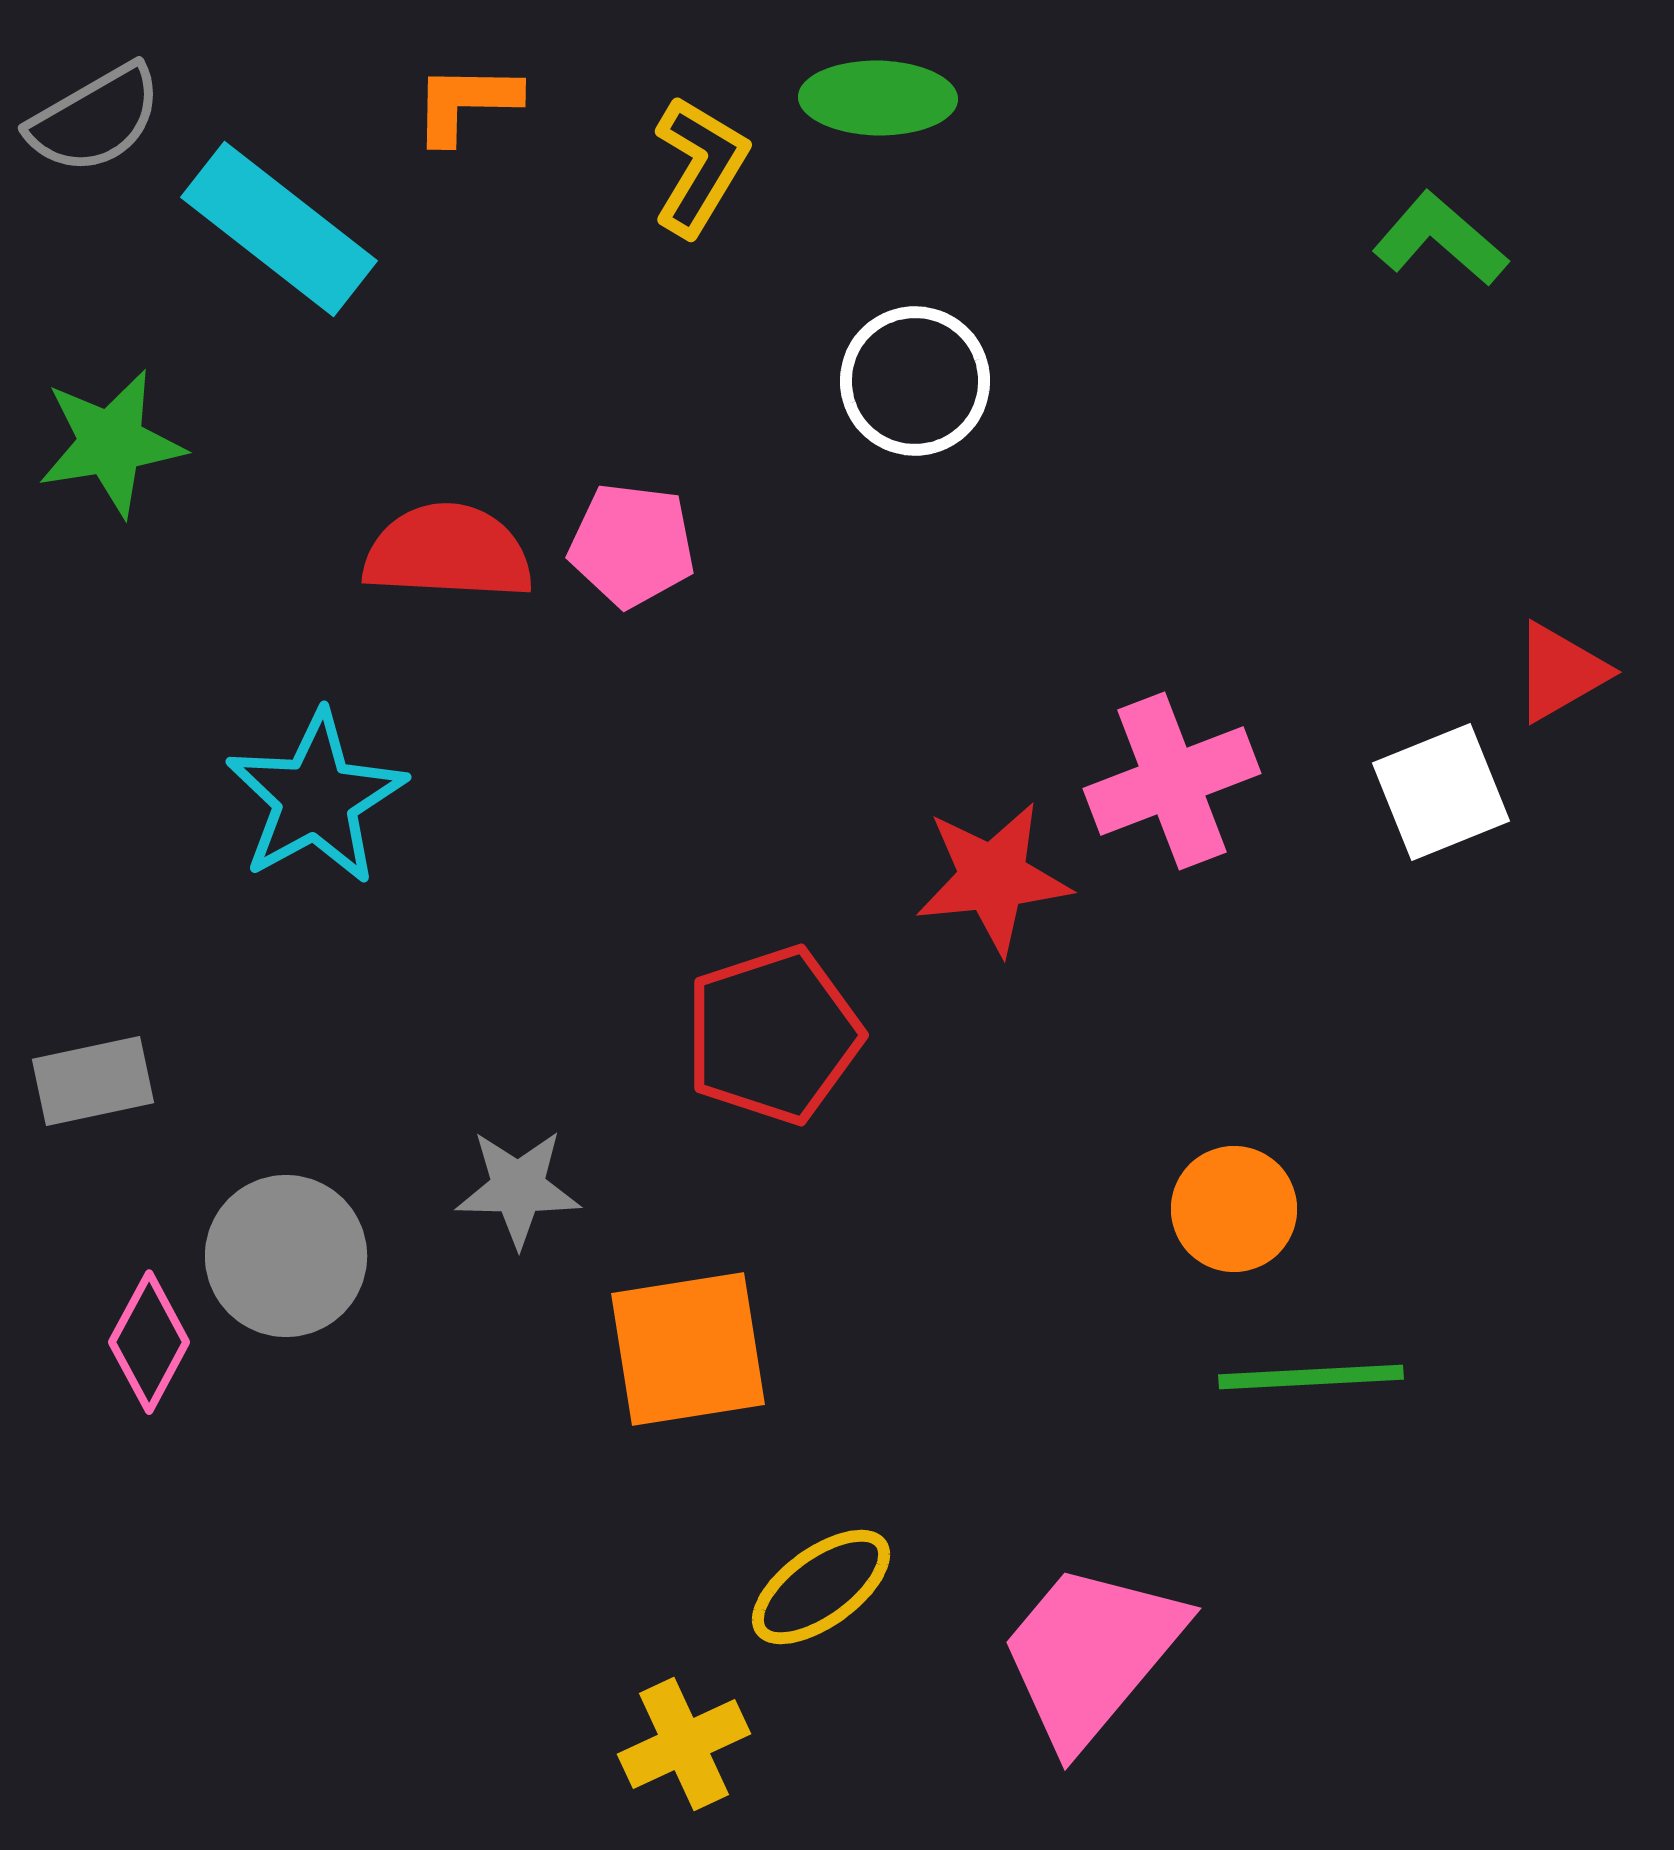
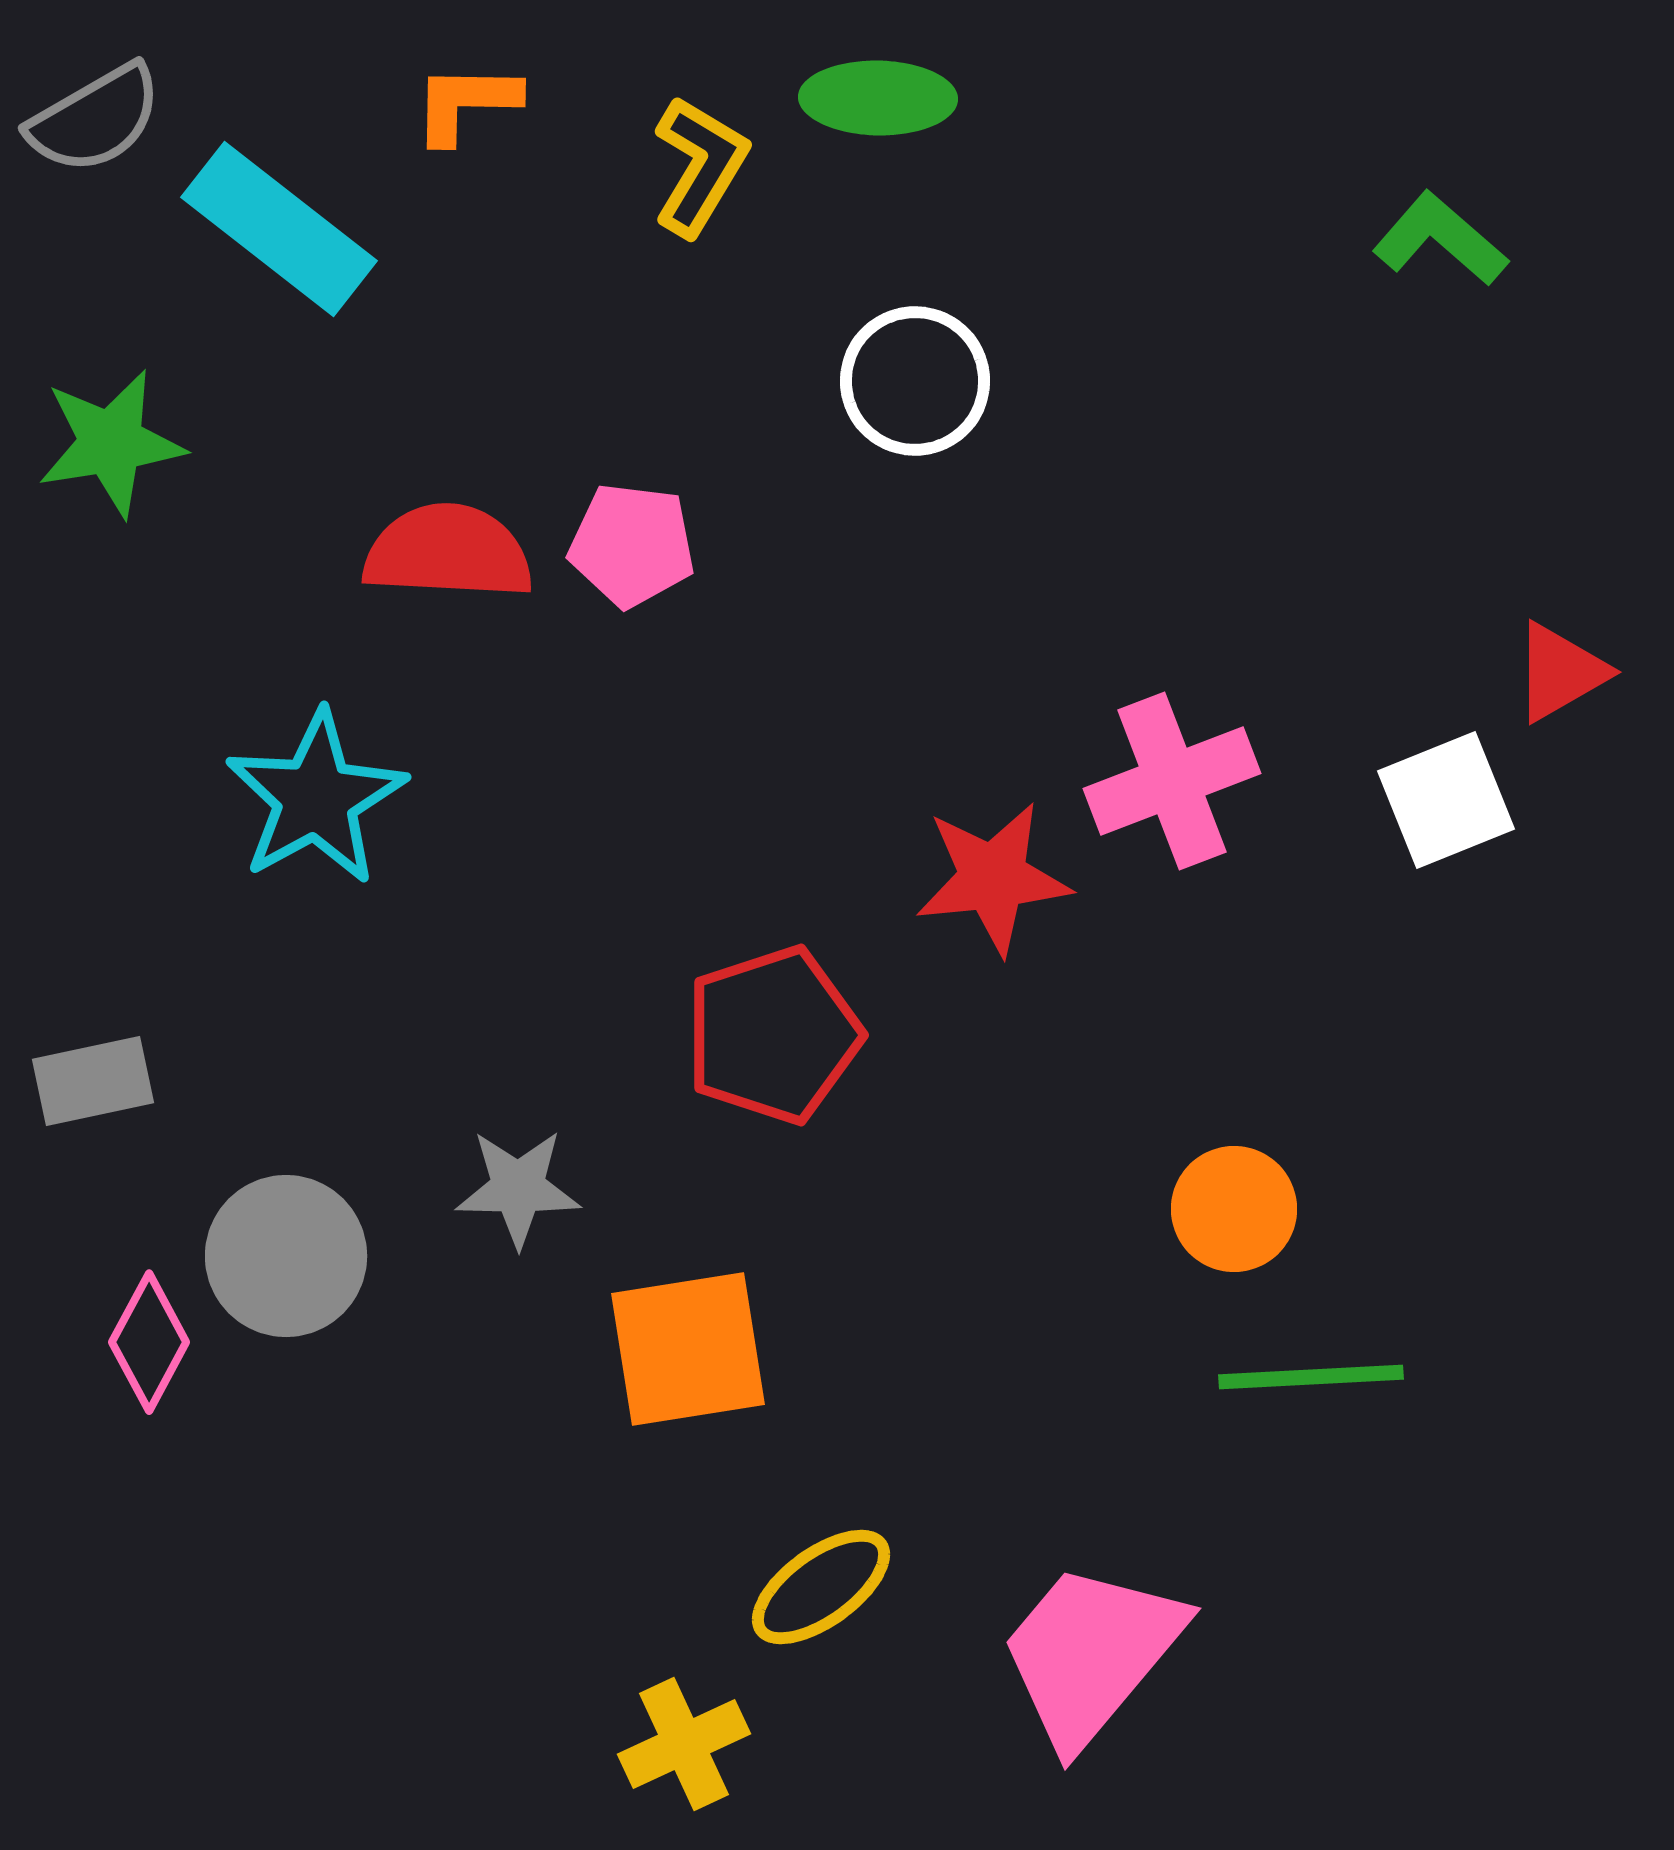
white square: moved 5 px right, 8 px down
